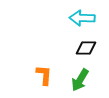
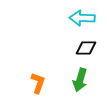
orange L-shape: moved 6 px left, 8 px down; rotated 15 degrees clockwise
green arrow: rotated 15 degrees counterclockwise
